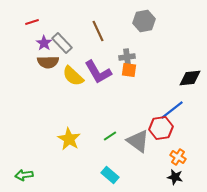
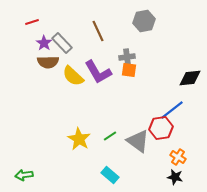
yellow star: moved 10 px right
